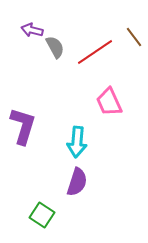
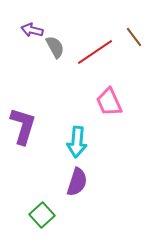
green square: rotated 15 degrees clockwise
